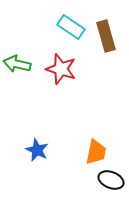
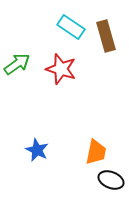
green arrow: rotated 132 degrees clockwise
